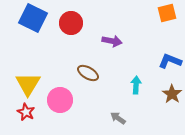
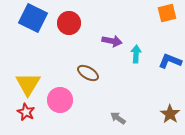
red circle: moved 2 px left
cyan arrow: moved 31 px up
brown star: moved 2 px left, 20 px down
